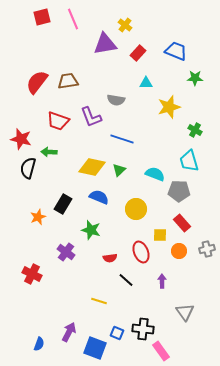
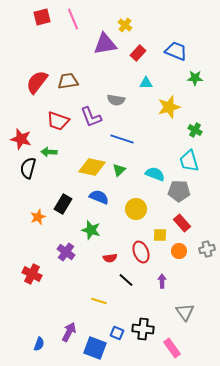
pink rectangle at (161, 351): moved 11 px right, 3 px up
